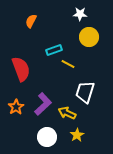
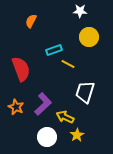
white star: moved 3 px up
orange star: rotated 14 degrees counterclockwise
yellow arrow: moved 2 px left, 4 px down
